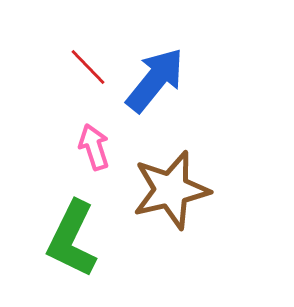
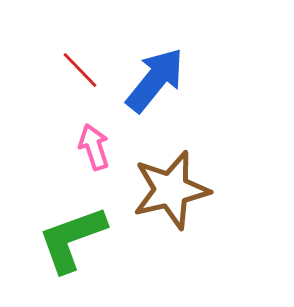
red line: moved 8 px left, 3 px down
green L-shape: rotated 44 degrees clockwise
